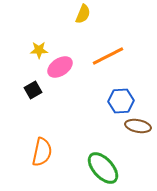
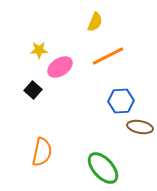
yellow semicircle: moved 12 px right, 8 px down
black square: rotated 18 degrees counterclockwise
brown ellipse: moved 2 px right, 1 px down
